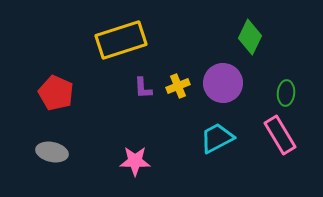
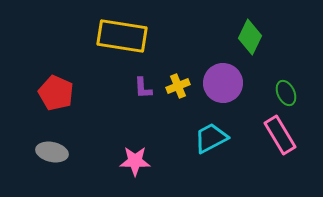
yellow rectangle: moved 1 px right, 4 px up; rotated 27 degrees clockwise
green ellipse: rotated 30 degrees counterclockwise
cyan trapezoid: moved 6 px left
